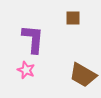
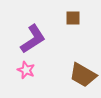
purple L-shape: rotated 52 degrees clockwise
